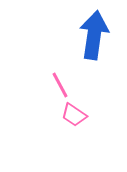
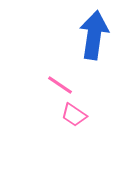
pink line: rotated 28 degrees counterclockwise
